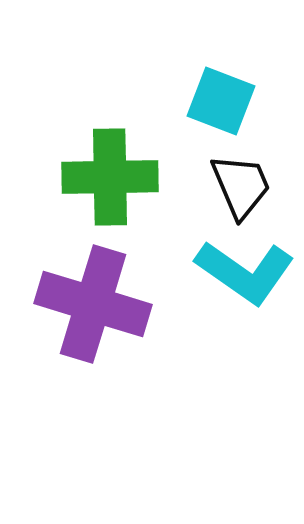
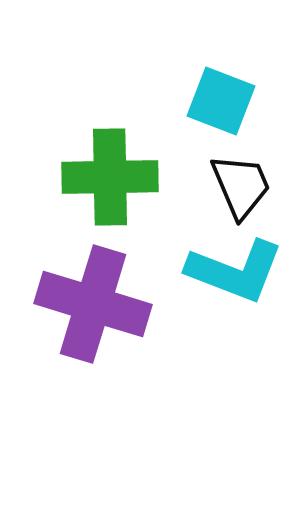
cyan L-shape: moved 10 px left, 1 px up; rotated 14 degrees counterclockwise
